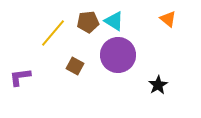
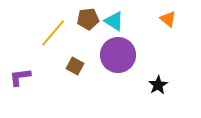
brown pentagon: moved 3 px up
